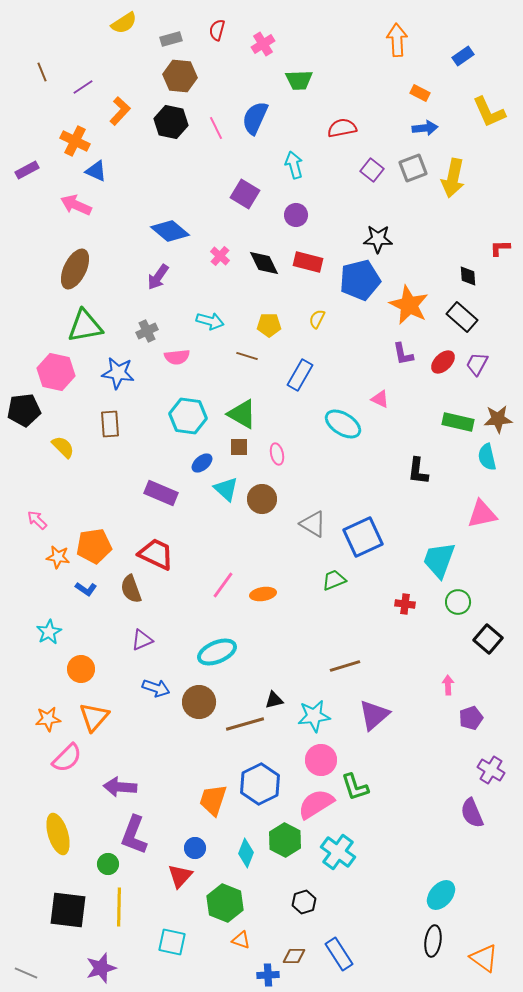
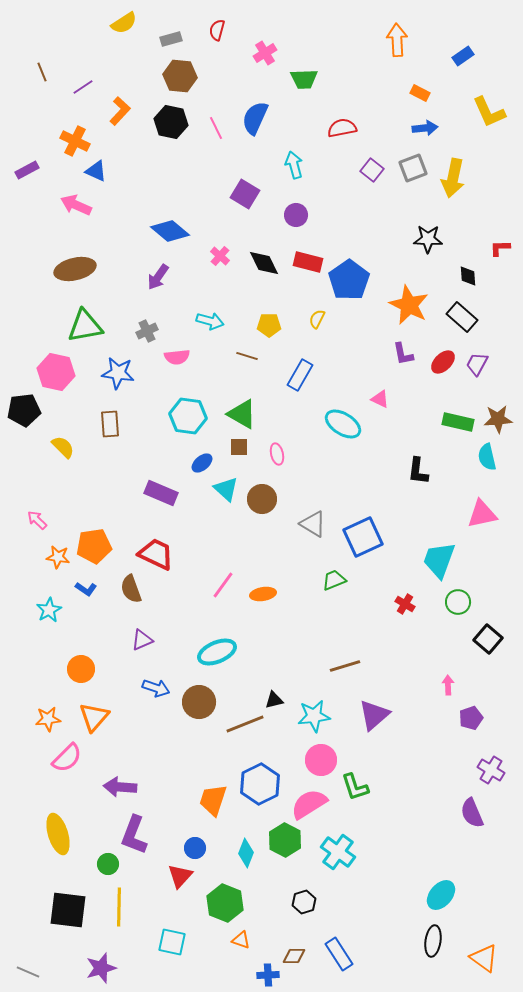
pink cross at (263, 44): moved 2 px right, 9 px down
green trapezoid at (299, 80): moved 5 px right, 1 px up
black star at (378, 239): moved 50 px right
brown ellipse at (75, 269): rotated 51 degrees clockwise
blue pentagon at (360, 280): moved 11 px left; rotated 21 degrees counterclockwise
red cross at (405, 604): rotated 24 degrees clockwise
cyan star at (49, 632): moved 22 px up
brown line at (245, 724): rotated 6 degrees counterclockwise
pink semicircle at (316, 804): moved 7 px left
gray line at (26, 973): moved 2 px right, 1 px up
